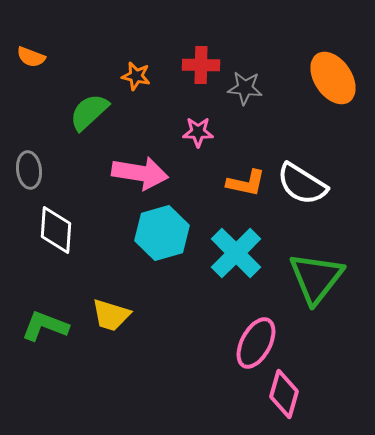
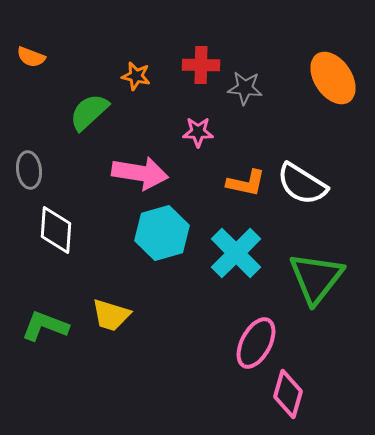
pink diamond: moved 4 px right
